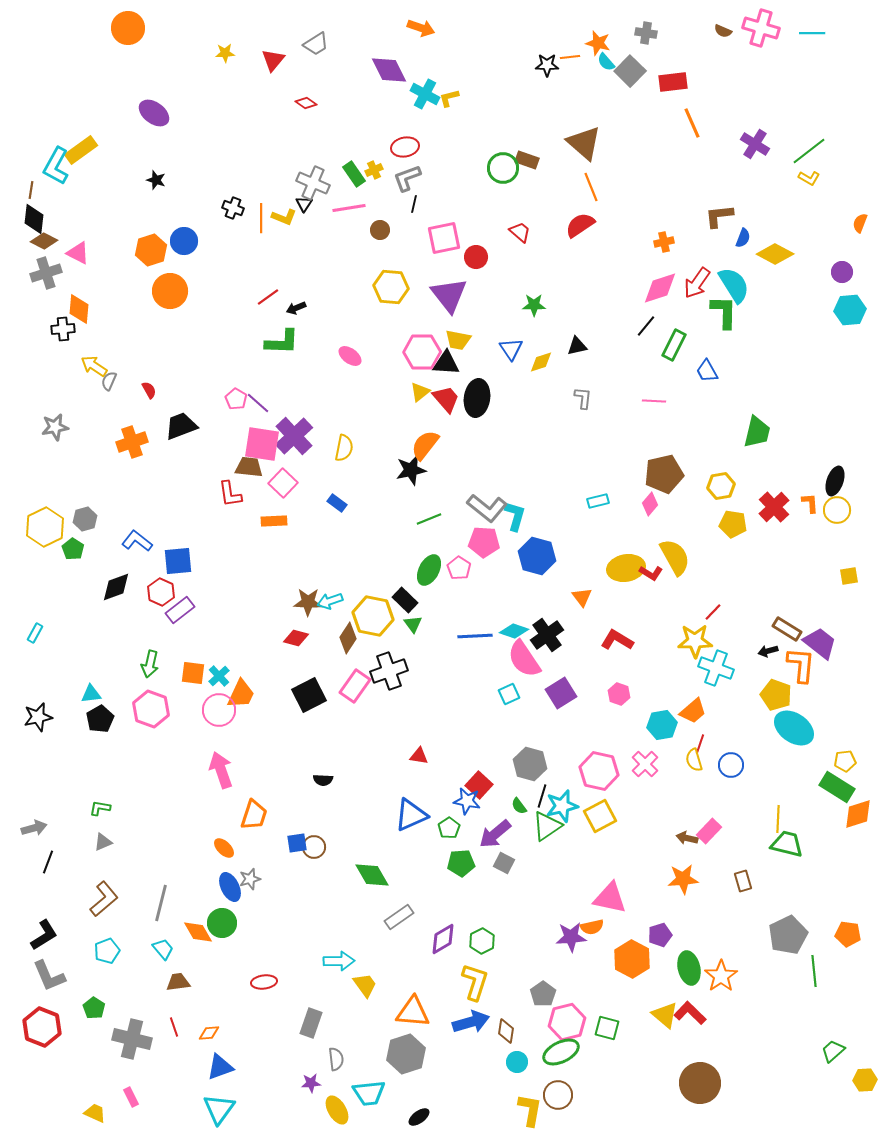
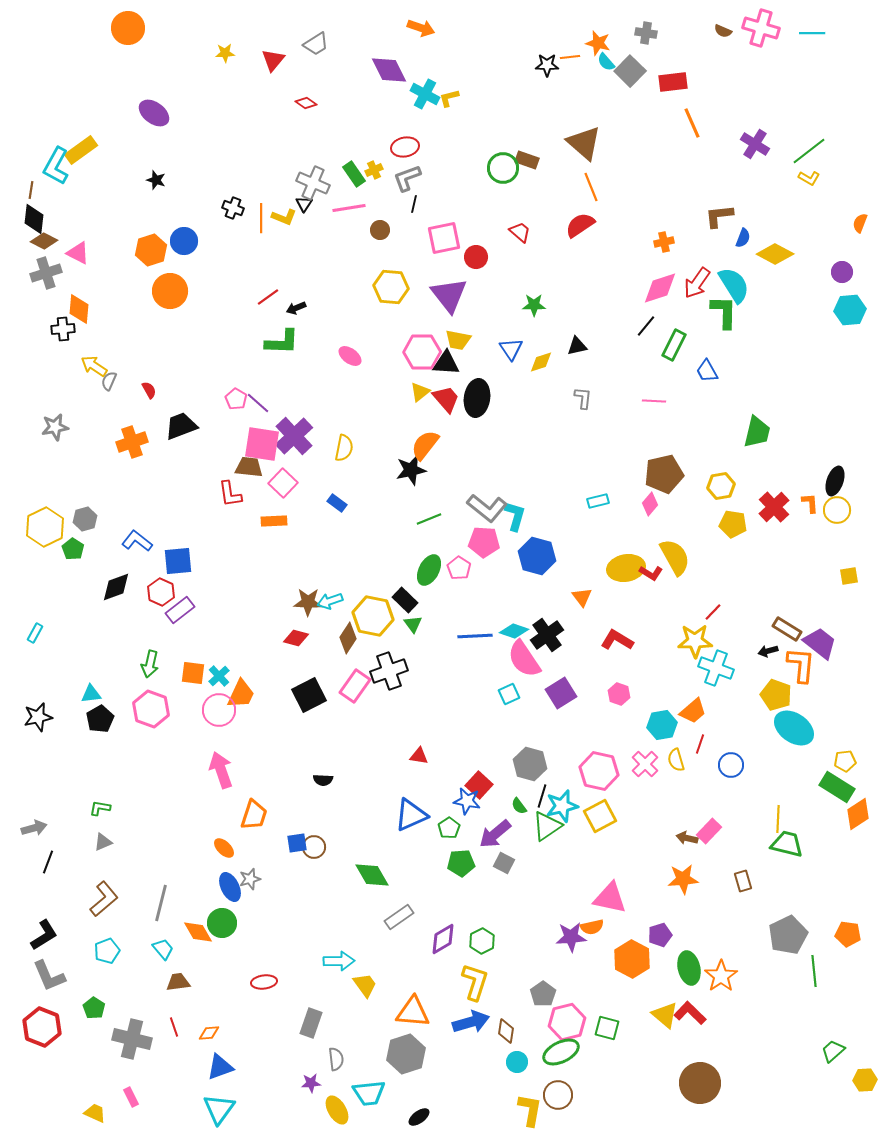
yellow semicircle at (694, 760): moved 18 px left
orange diamond at (858, 814): rotated 16 degrees counterclockwise
